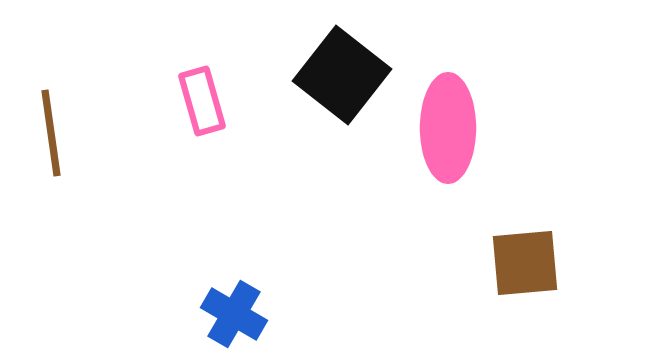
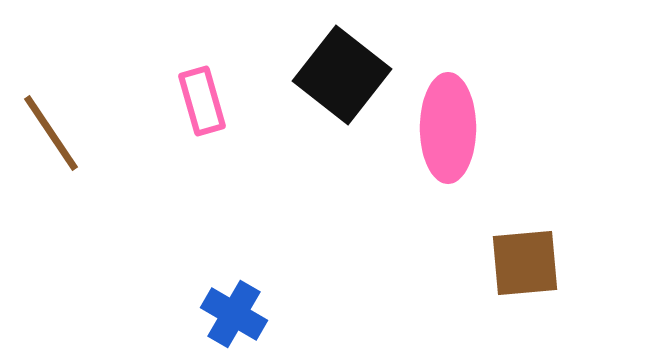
brown line: rotated 26 degrees counterclockwise
